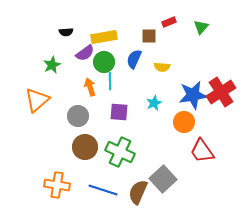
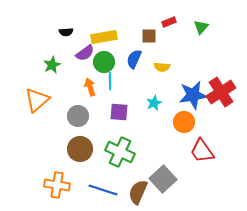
brown circle: moved 5 px left, 2 px down
